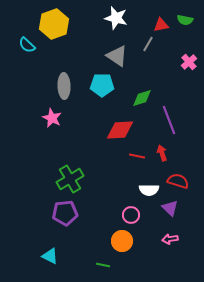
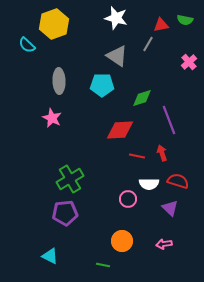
gray ellipse: moved 5 px left, 5 px up
white semicircle: moved 6 px up
pink circle: moved 3 px left, 16 px up
pink arrow: moved 6 px left, 5 px down
